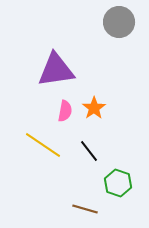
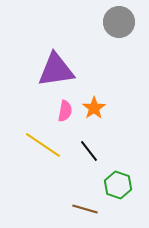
green hexagon: moved 2 px down
